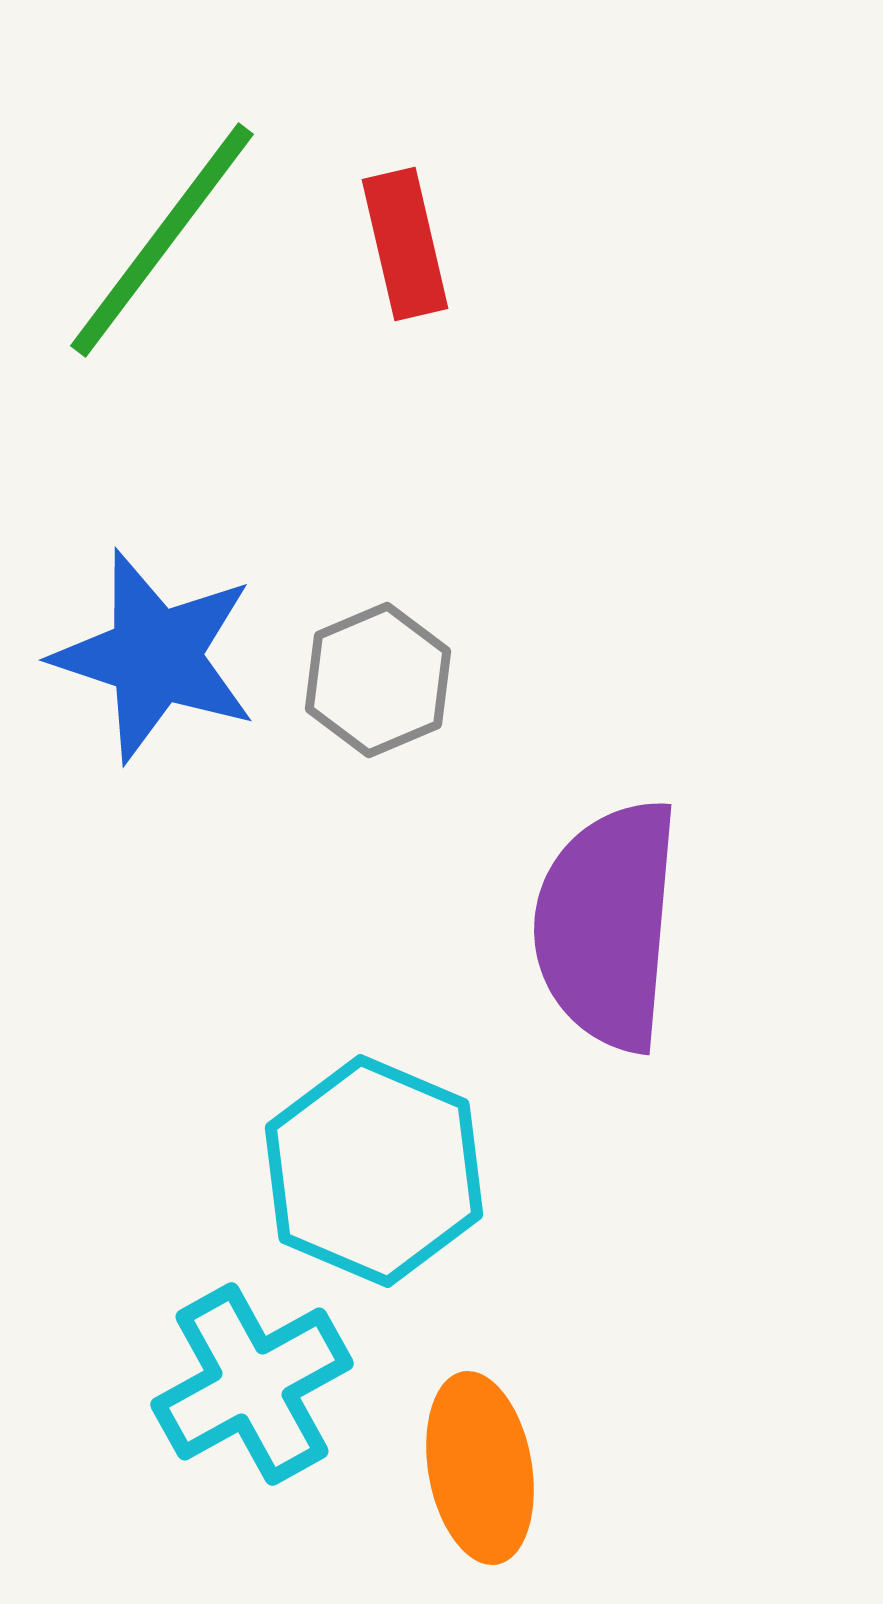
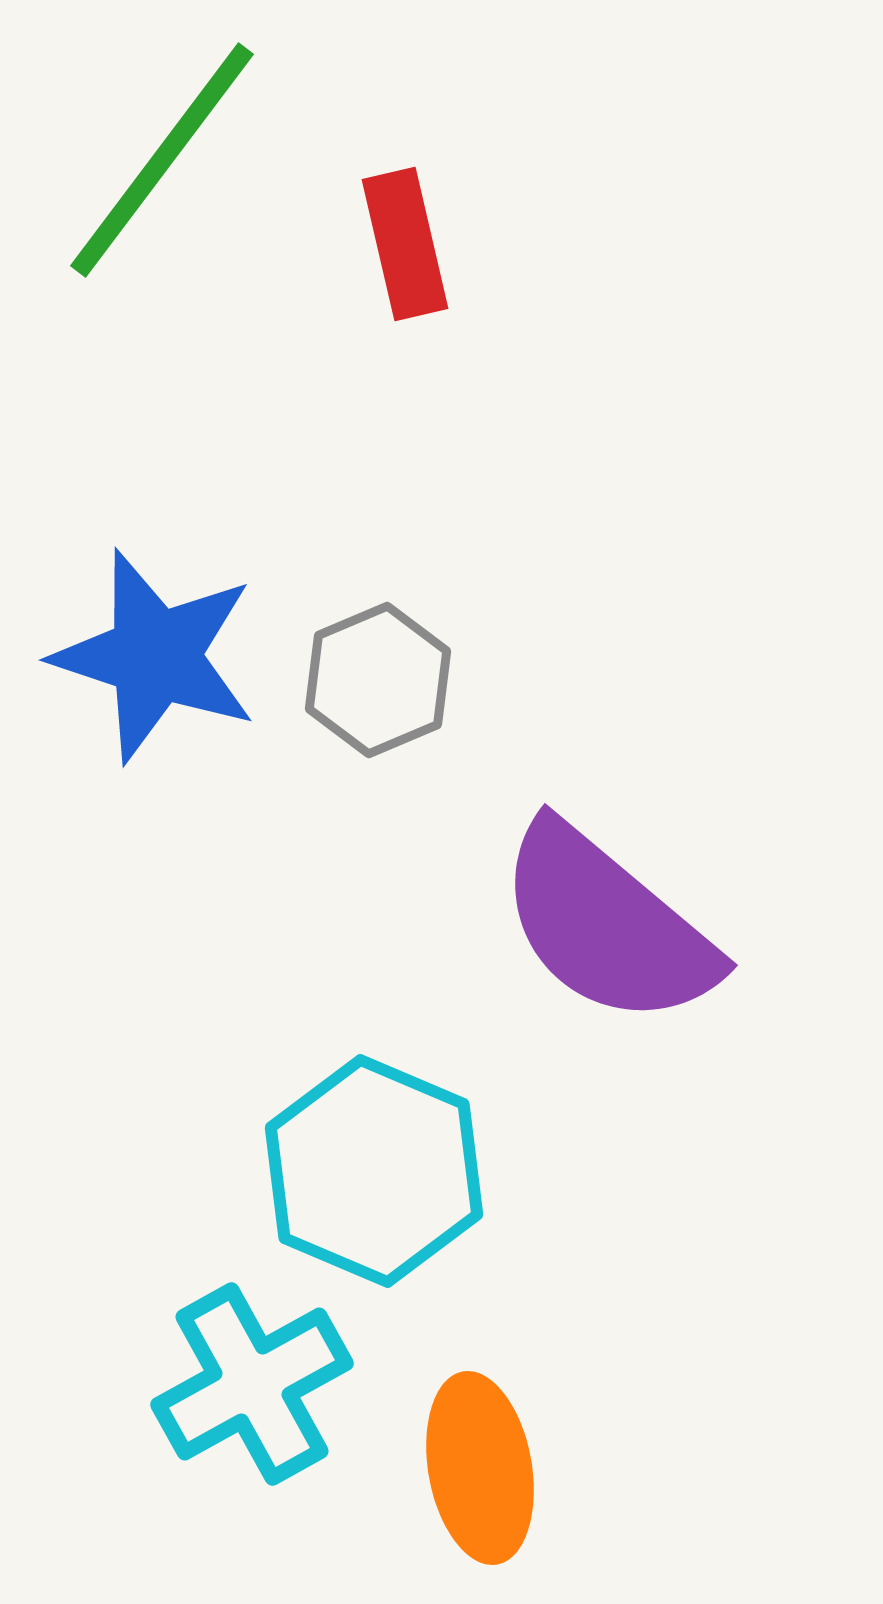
green line: moved 80 px up
purple semicircle: rotated 55 degrees counterclockwise
